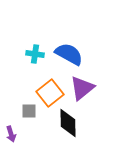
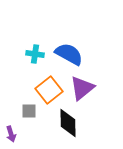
orange square: moved 1 px left, 3 px up
